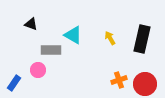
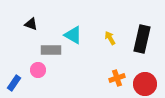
orange cross: moved 2 px left, 2 px up
